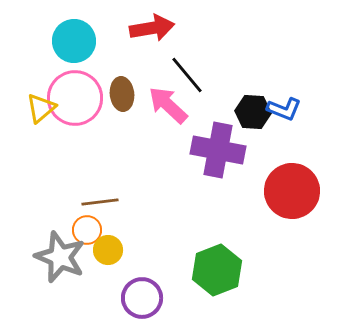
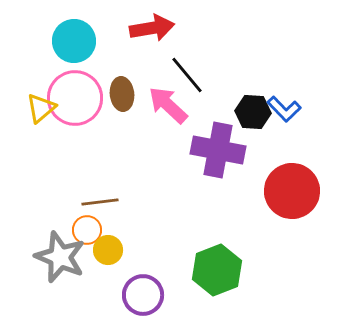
blue L-shape: rotated 24 degrees clockwise
purple circle: moved 1 px right, 3 px up
